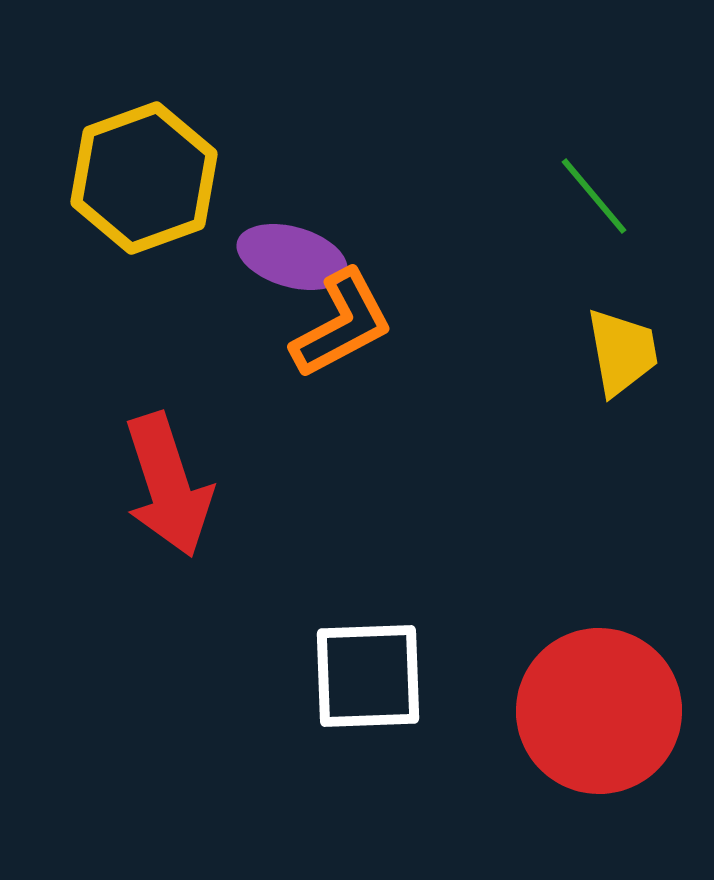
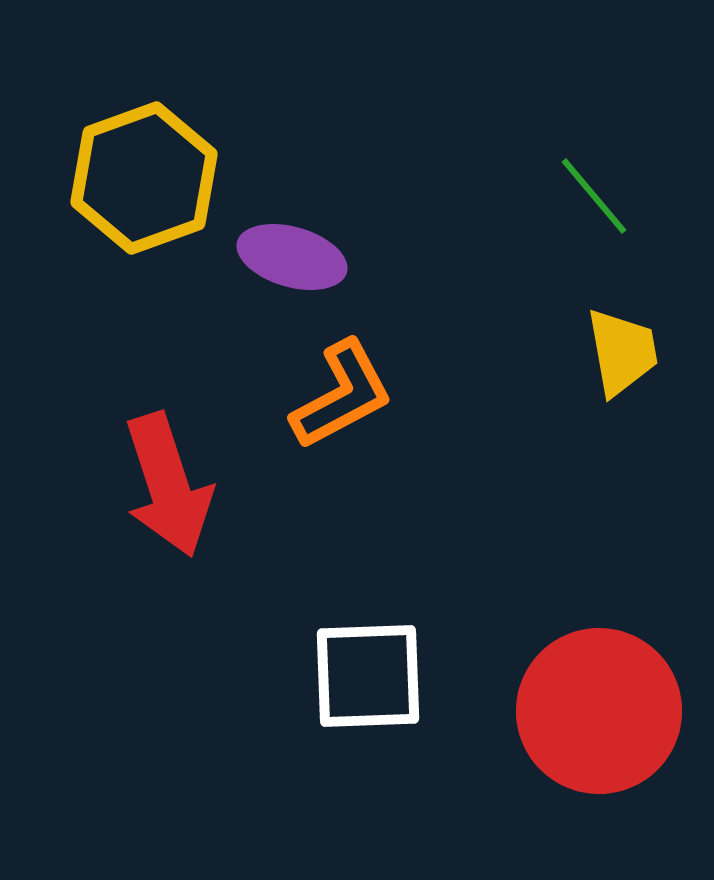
orange L-shape: moved 71 px down
